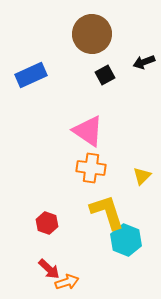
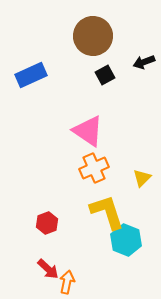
brown circle: moved 1 px right, 2 px down
orange cross: moved 3 px right; rotated 32 degrees counterclockwise
yellow triangle: moved 2 px down
red hexagon: rotated 20 degrees clockwise
red arrow: moved 1 px left
orange arrow: rotated 60 degrees counterclockwise
